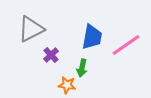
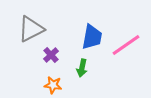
orange star: moved 14 px left
